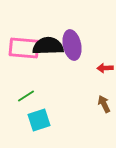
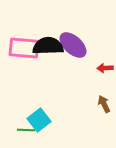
purple ellipse: moved 1 px right; rotated 36 degrees counterclockwise
green line: moved 34 px down; rotated 36 degrees clockwise
cyan square: rotated 20 degrees counterclockwise
